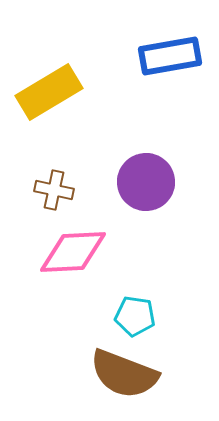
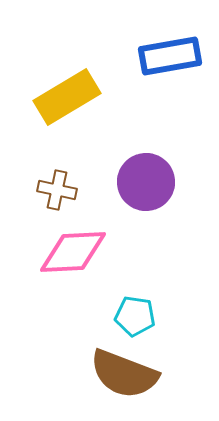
yellow rectangle: moved 18 px right, 5 px down
brown cross: moved 3 px right
